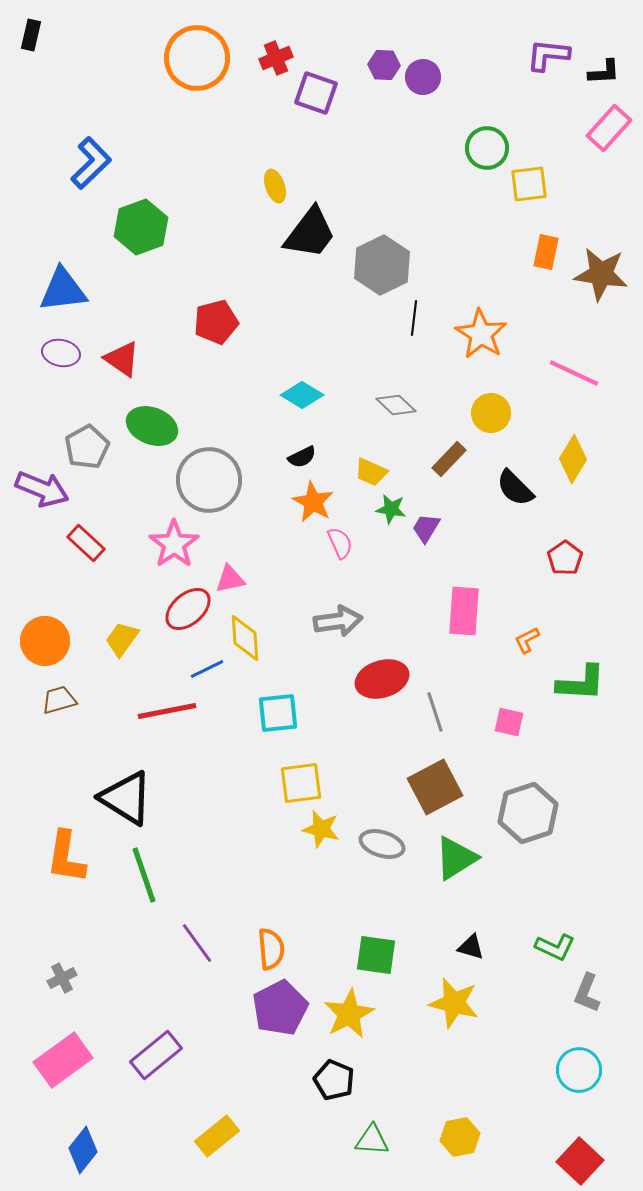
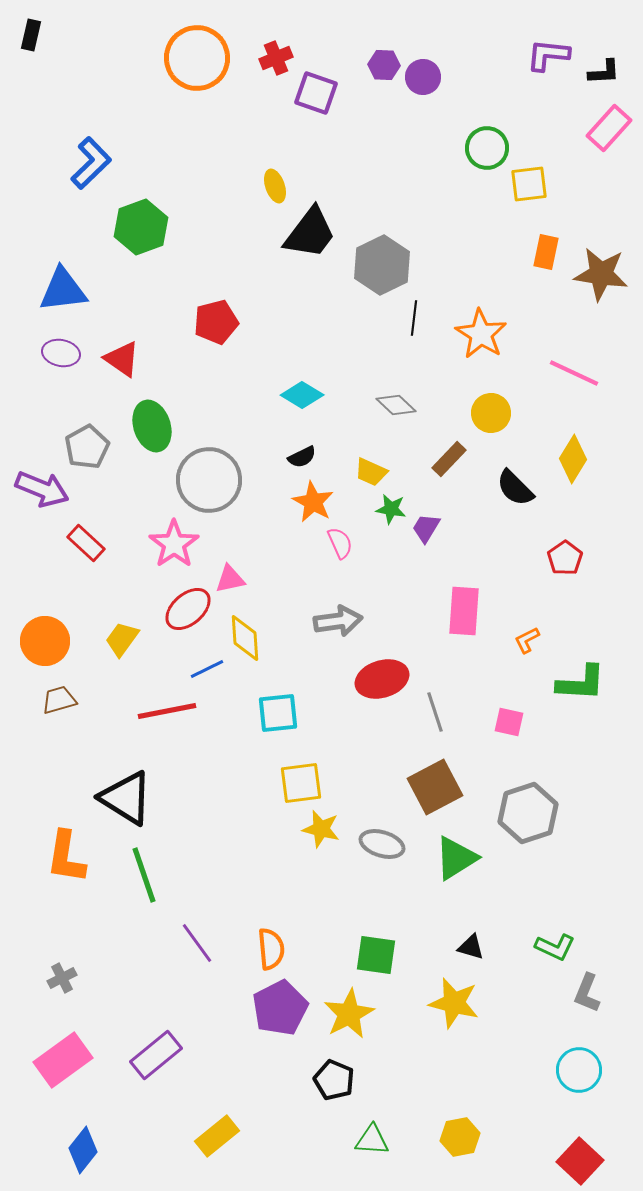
green ellipse at (152, 426): rotated 51 degrees clockwise
